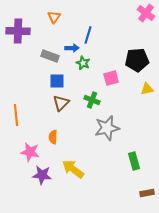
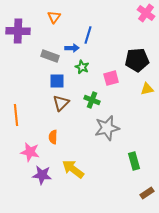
green star: moved 1 px left, 4 px down
brown rectangle: rotated 24 degrees counterclockwise
